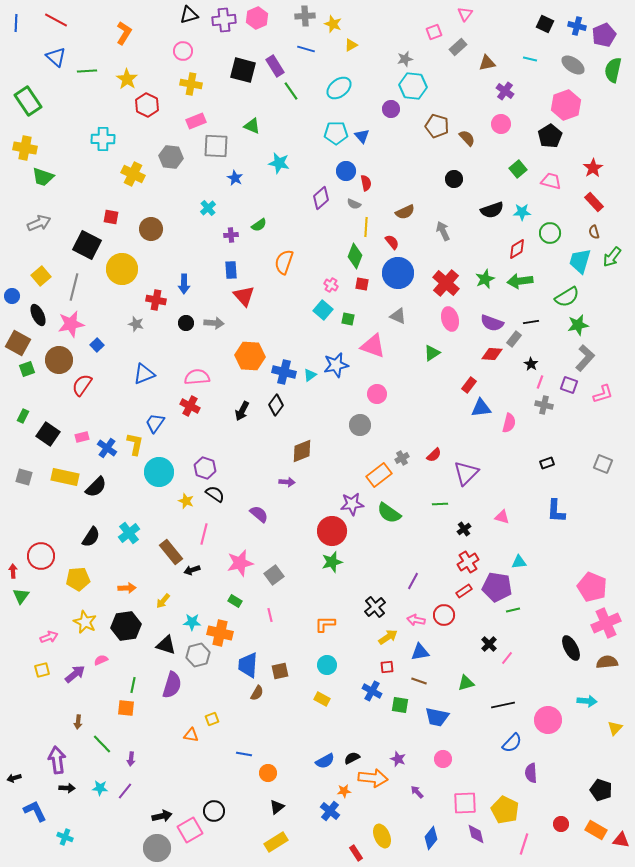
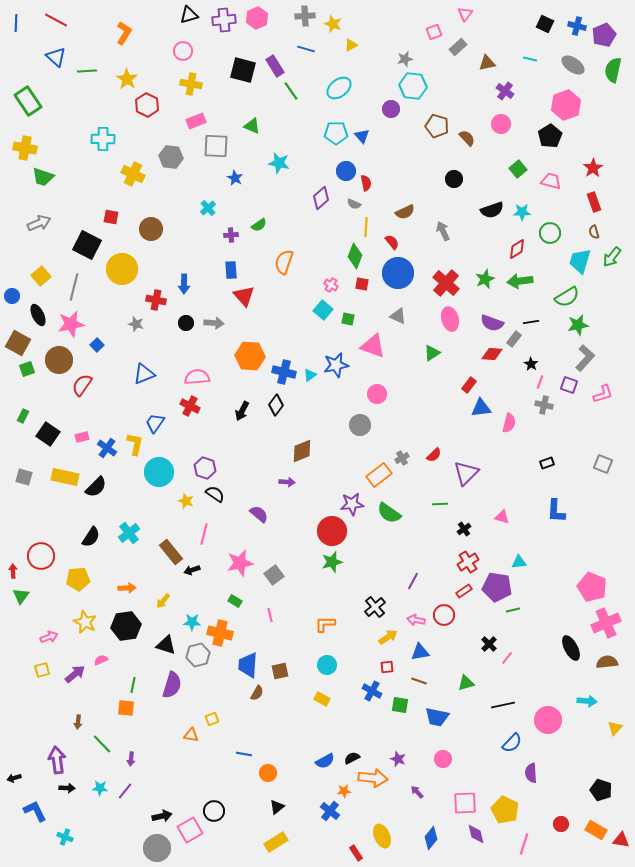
red rectangle at (594, 202): rotated 24 degrees clockwise
